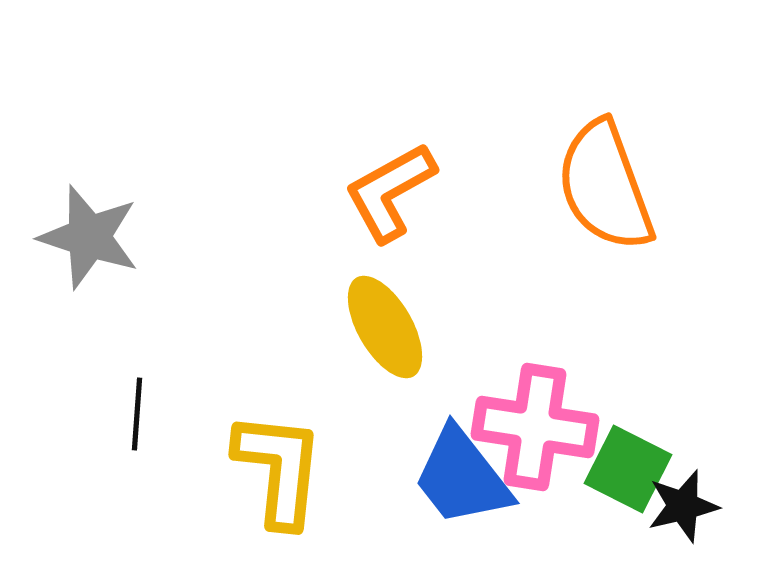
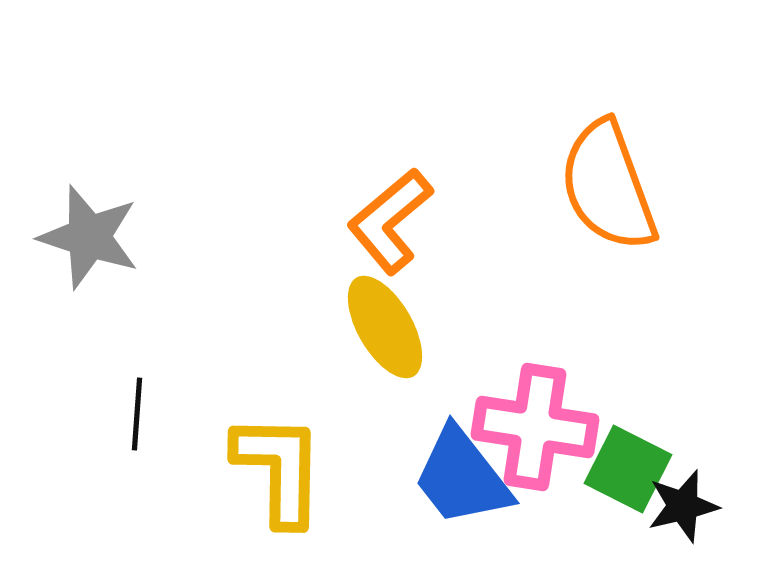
orange semicircle: moved 3 px right
orange L-shape: moved 29 px down; rotated 11 degrees counterclockwise
yellow L-shape: rotated 5 degrees counterclockwise
